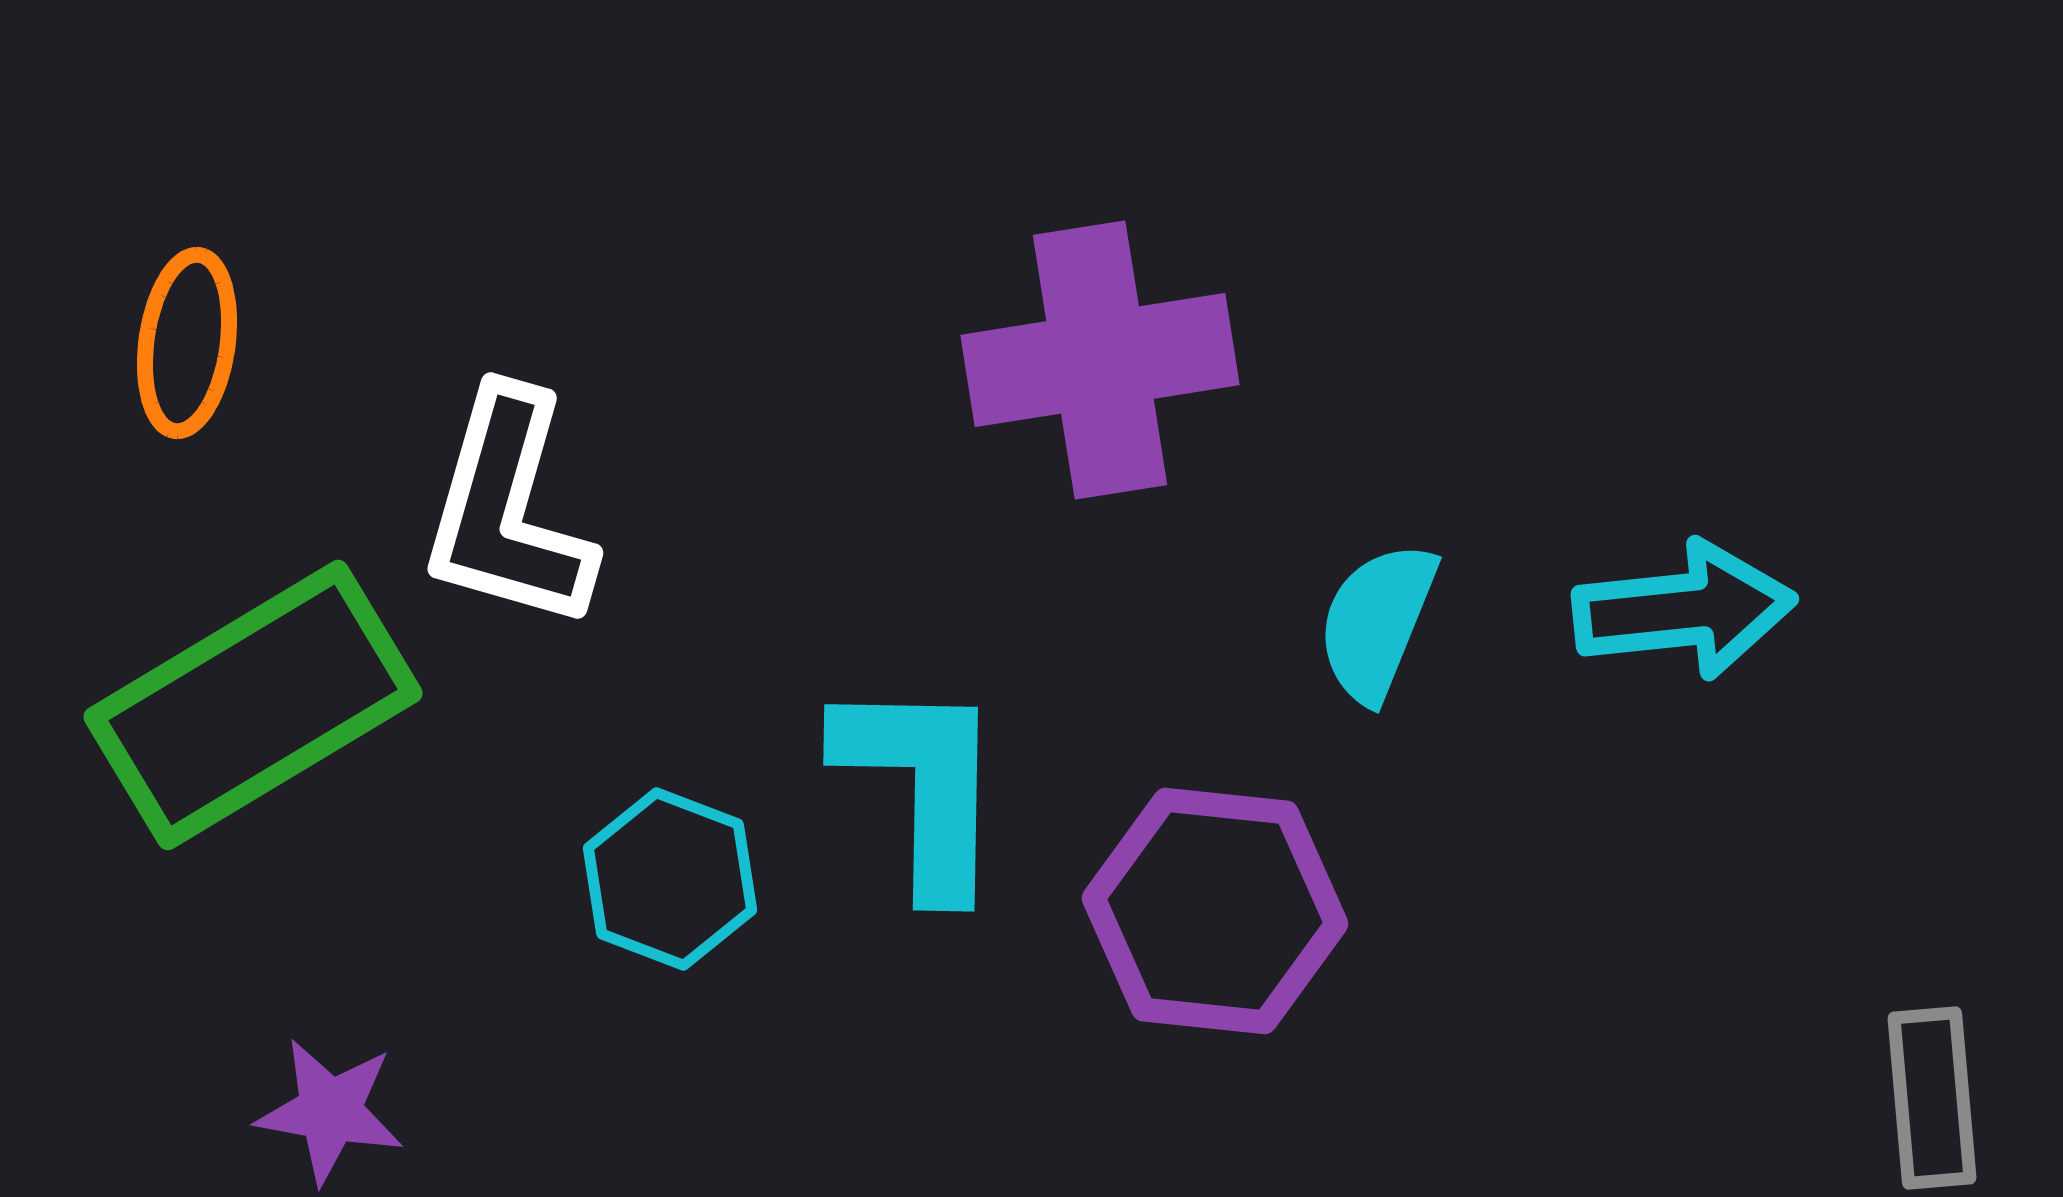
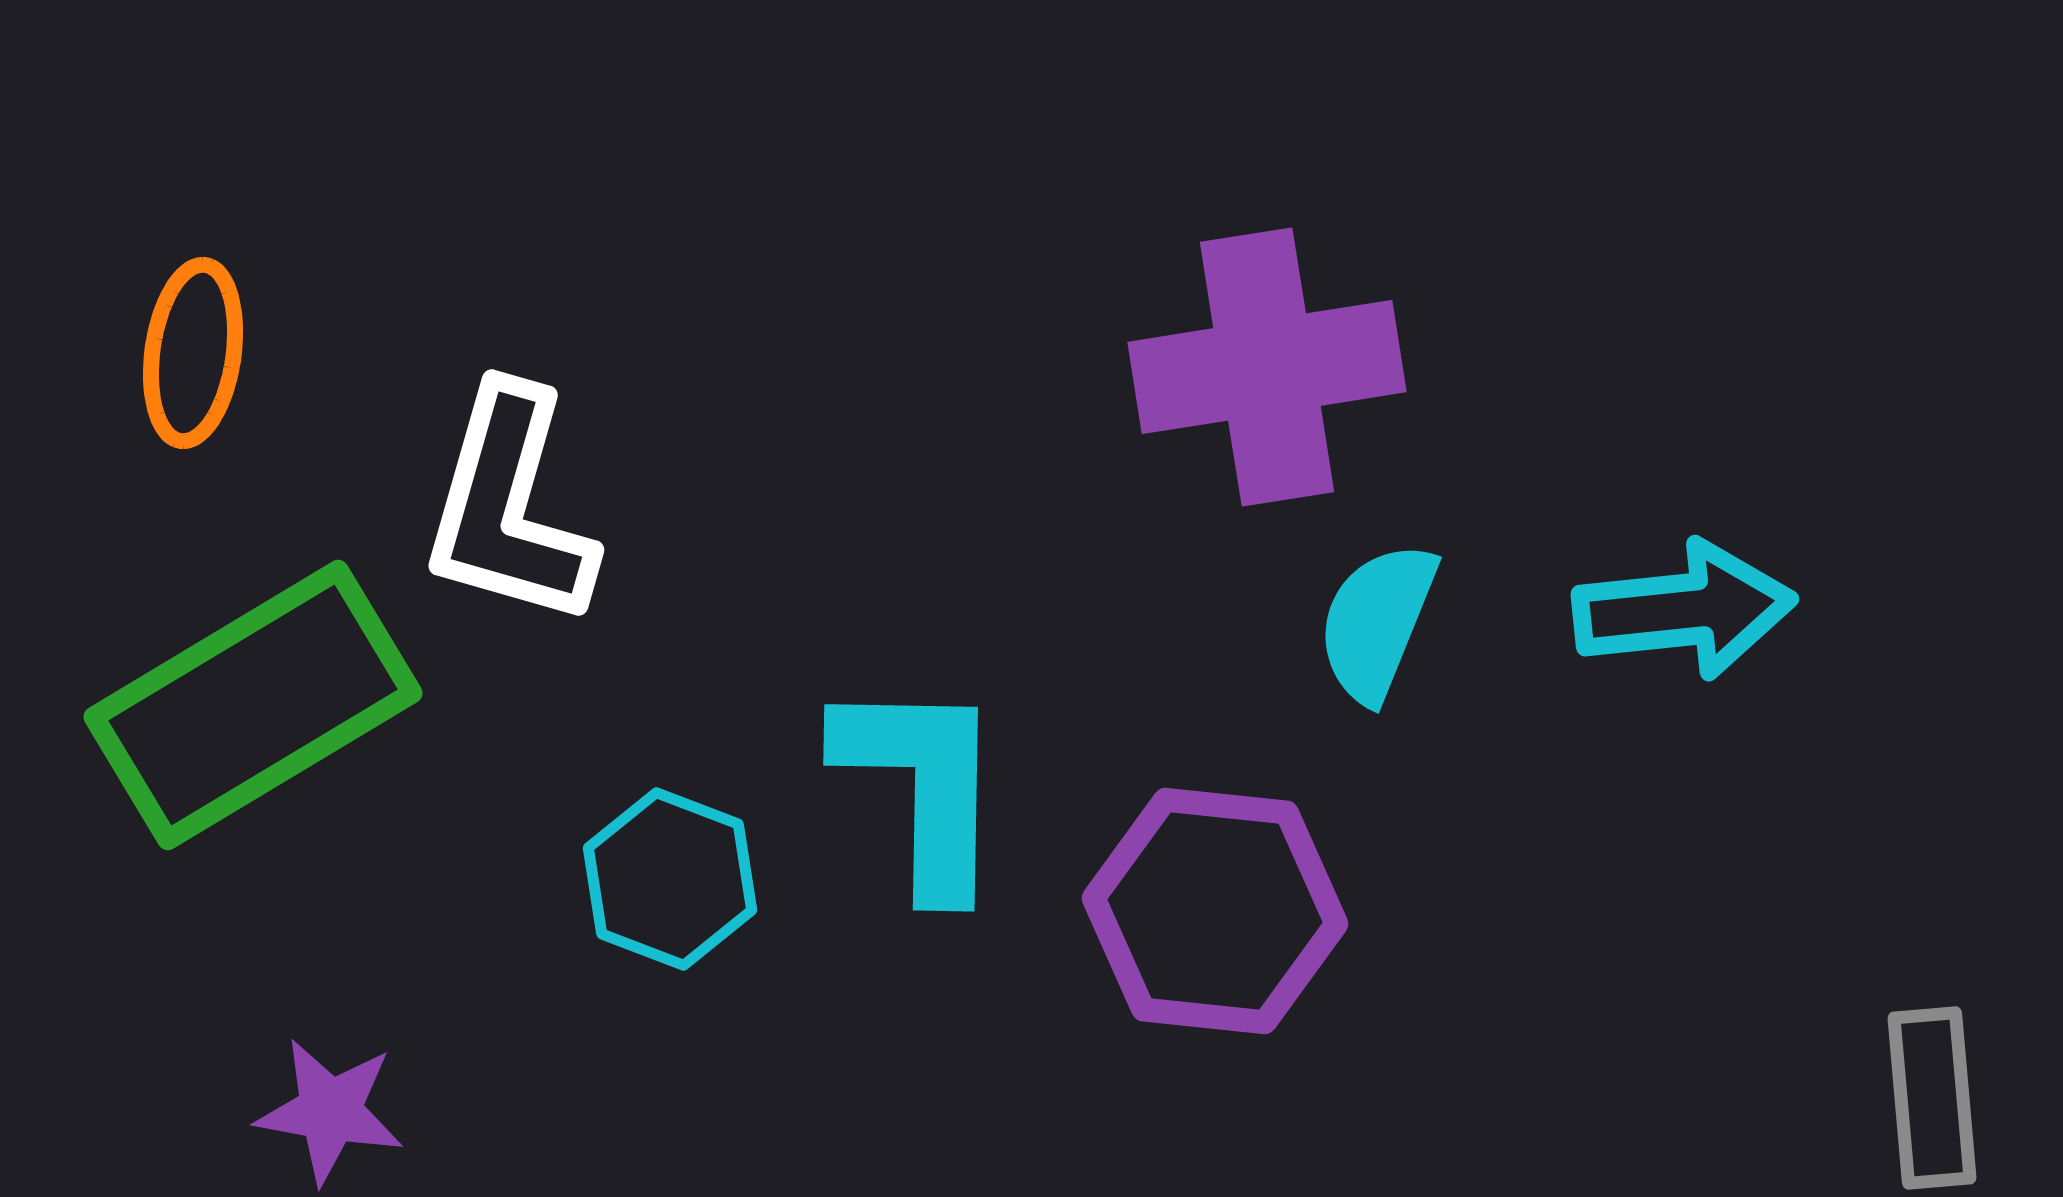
orange ellipse: moved 6 px right, 10 px down
purple cross: moved 167 px right, 7 px down
white L-shape: moved 1 px right, 3 px up
